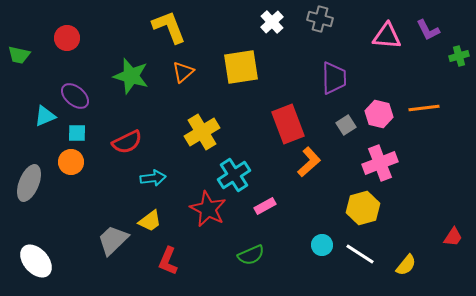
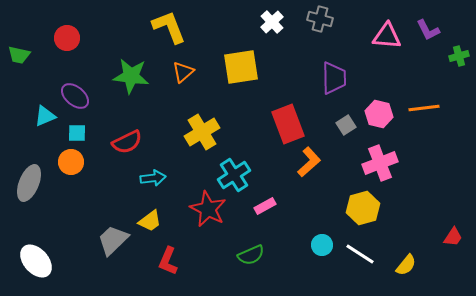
green star: rotated 9 degrees counterclockwise
